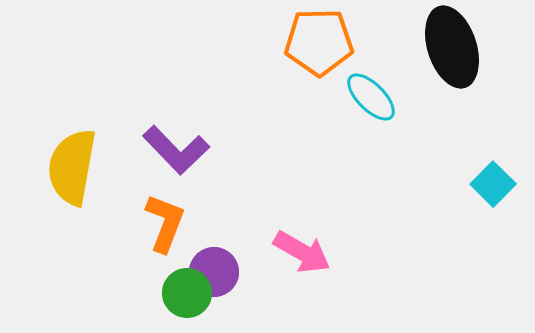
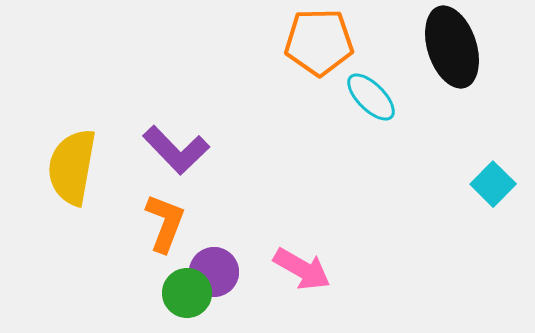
pink arrow: moved 17 px down
